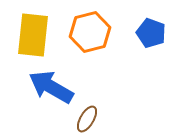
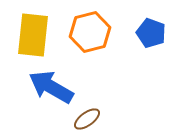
brown ellipse: rotated 24 degrees clockwise
